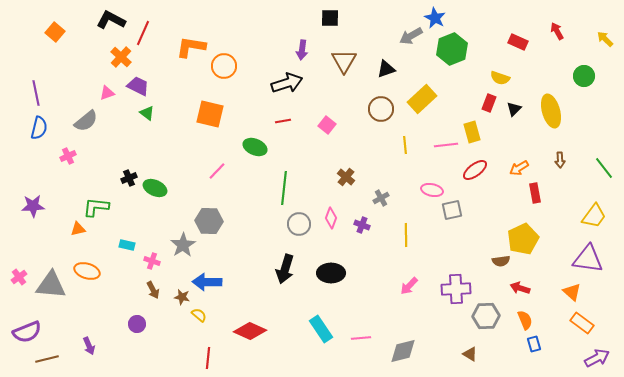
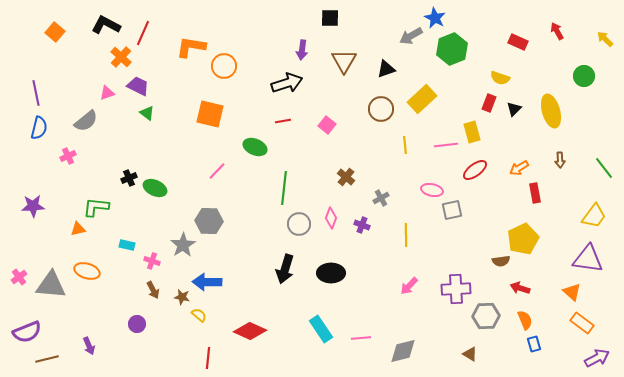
black L-shape at (111, 20): moved 5 px left, 5 px down
